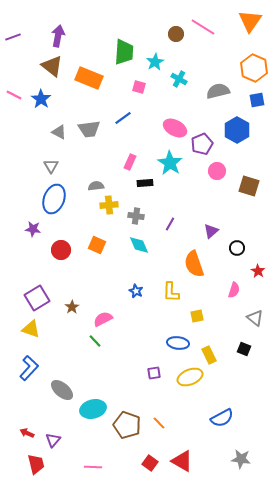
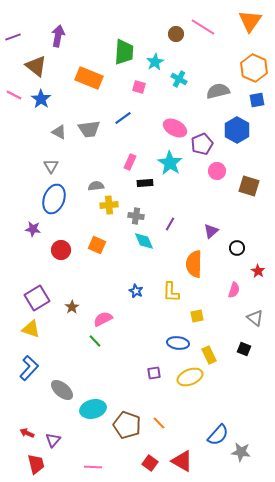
brown triangle at (52, 66): moved 16 px left
cyan diamond at (139, 245): moved 5 px right, 4 px up
orange semicircle at (194, 264): rotated 20 degrees clockwise
blue semicircle at (222, 418): moved 4 px left, 17 px down; rotated 20 degrees counterclockwise
gray star at (241, 459): moved 7 px up
